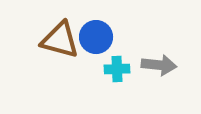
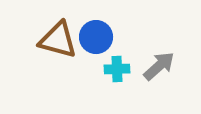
brown triangle: moved 2 px left
gray arrow: moved 1 px down; rotated 48 degrees counterclockwise
